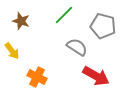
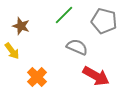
brown star: moved 5 px down
gray pentagon: moved 1 px right, 5 px up
gray semicircle: rotated 10 degrees counterclockwise
orange cross: rotated 18 degrees clockwise
